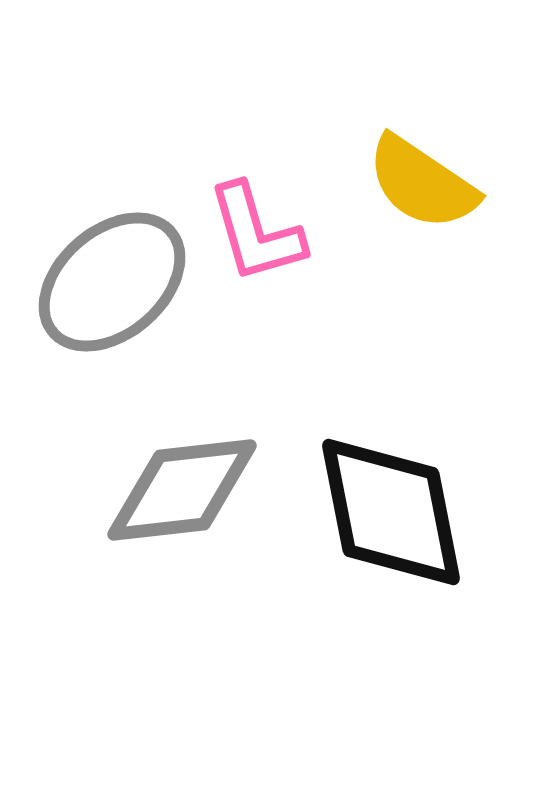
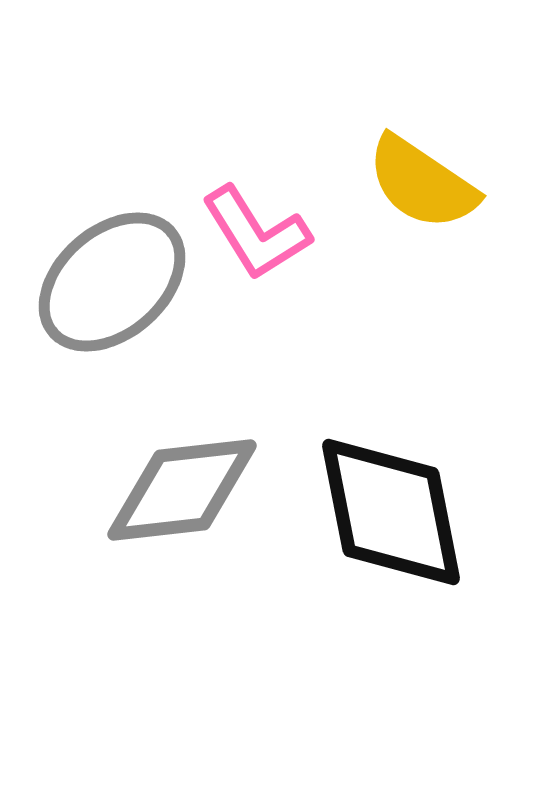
pink L-shape: rotated 16 degrees counterclockwise
